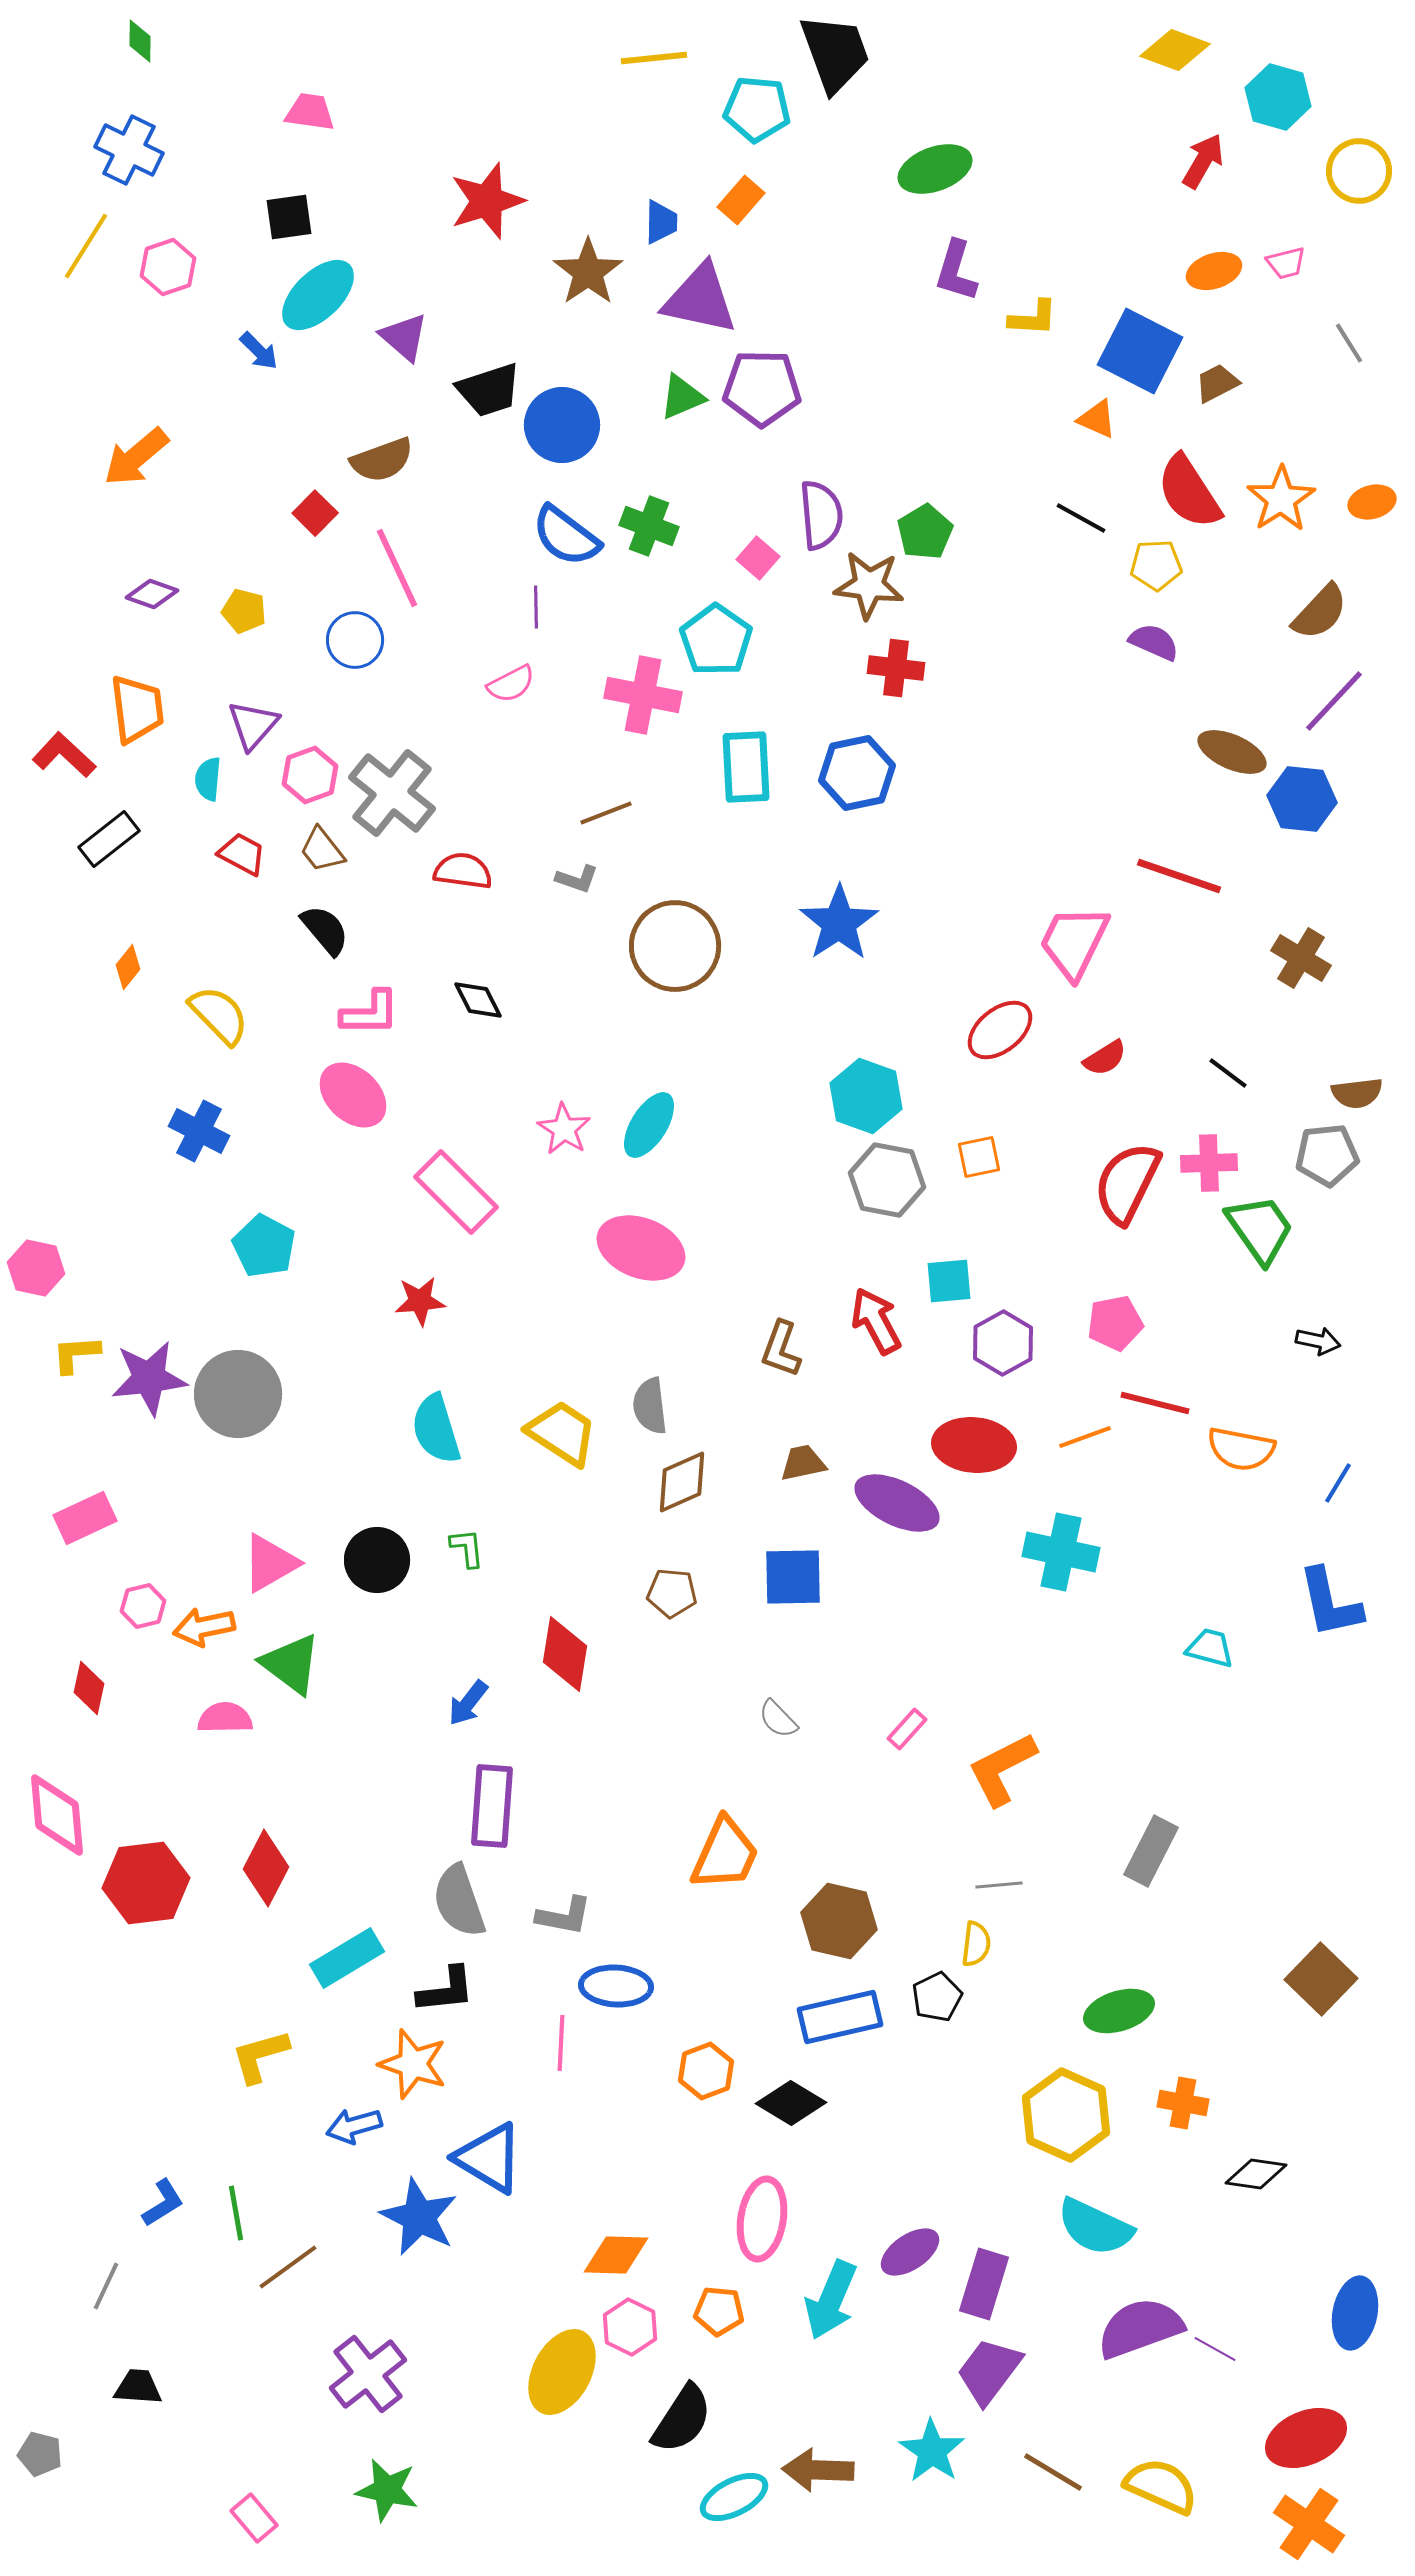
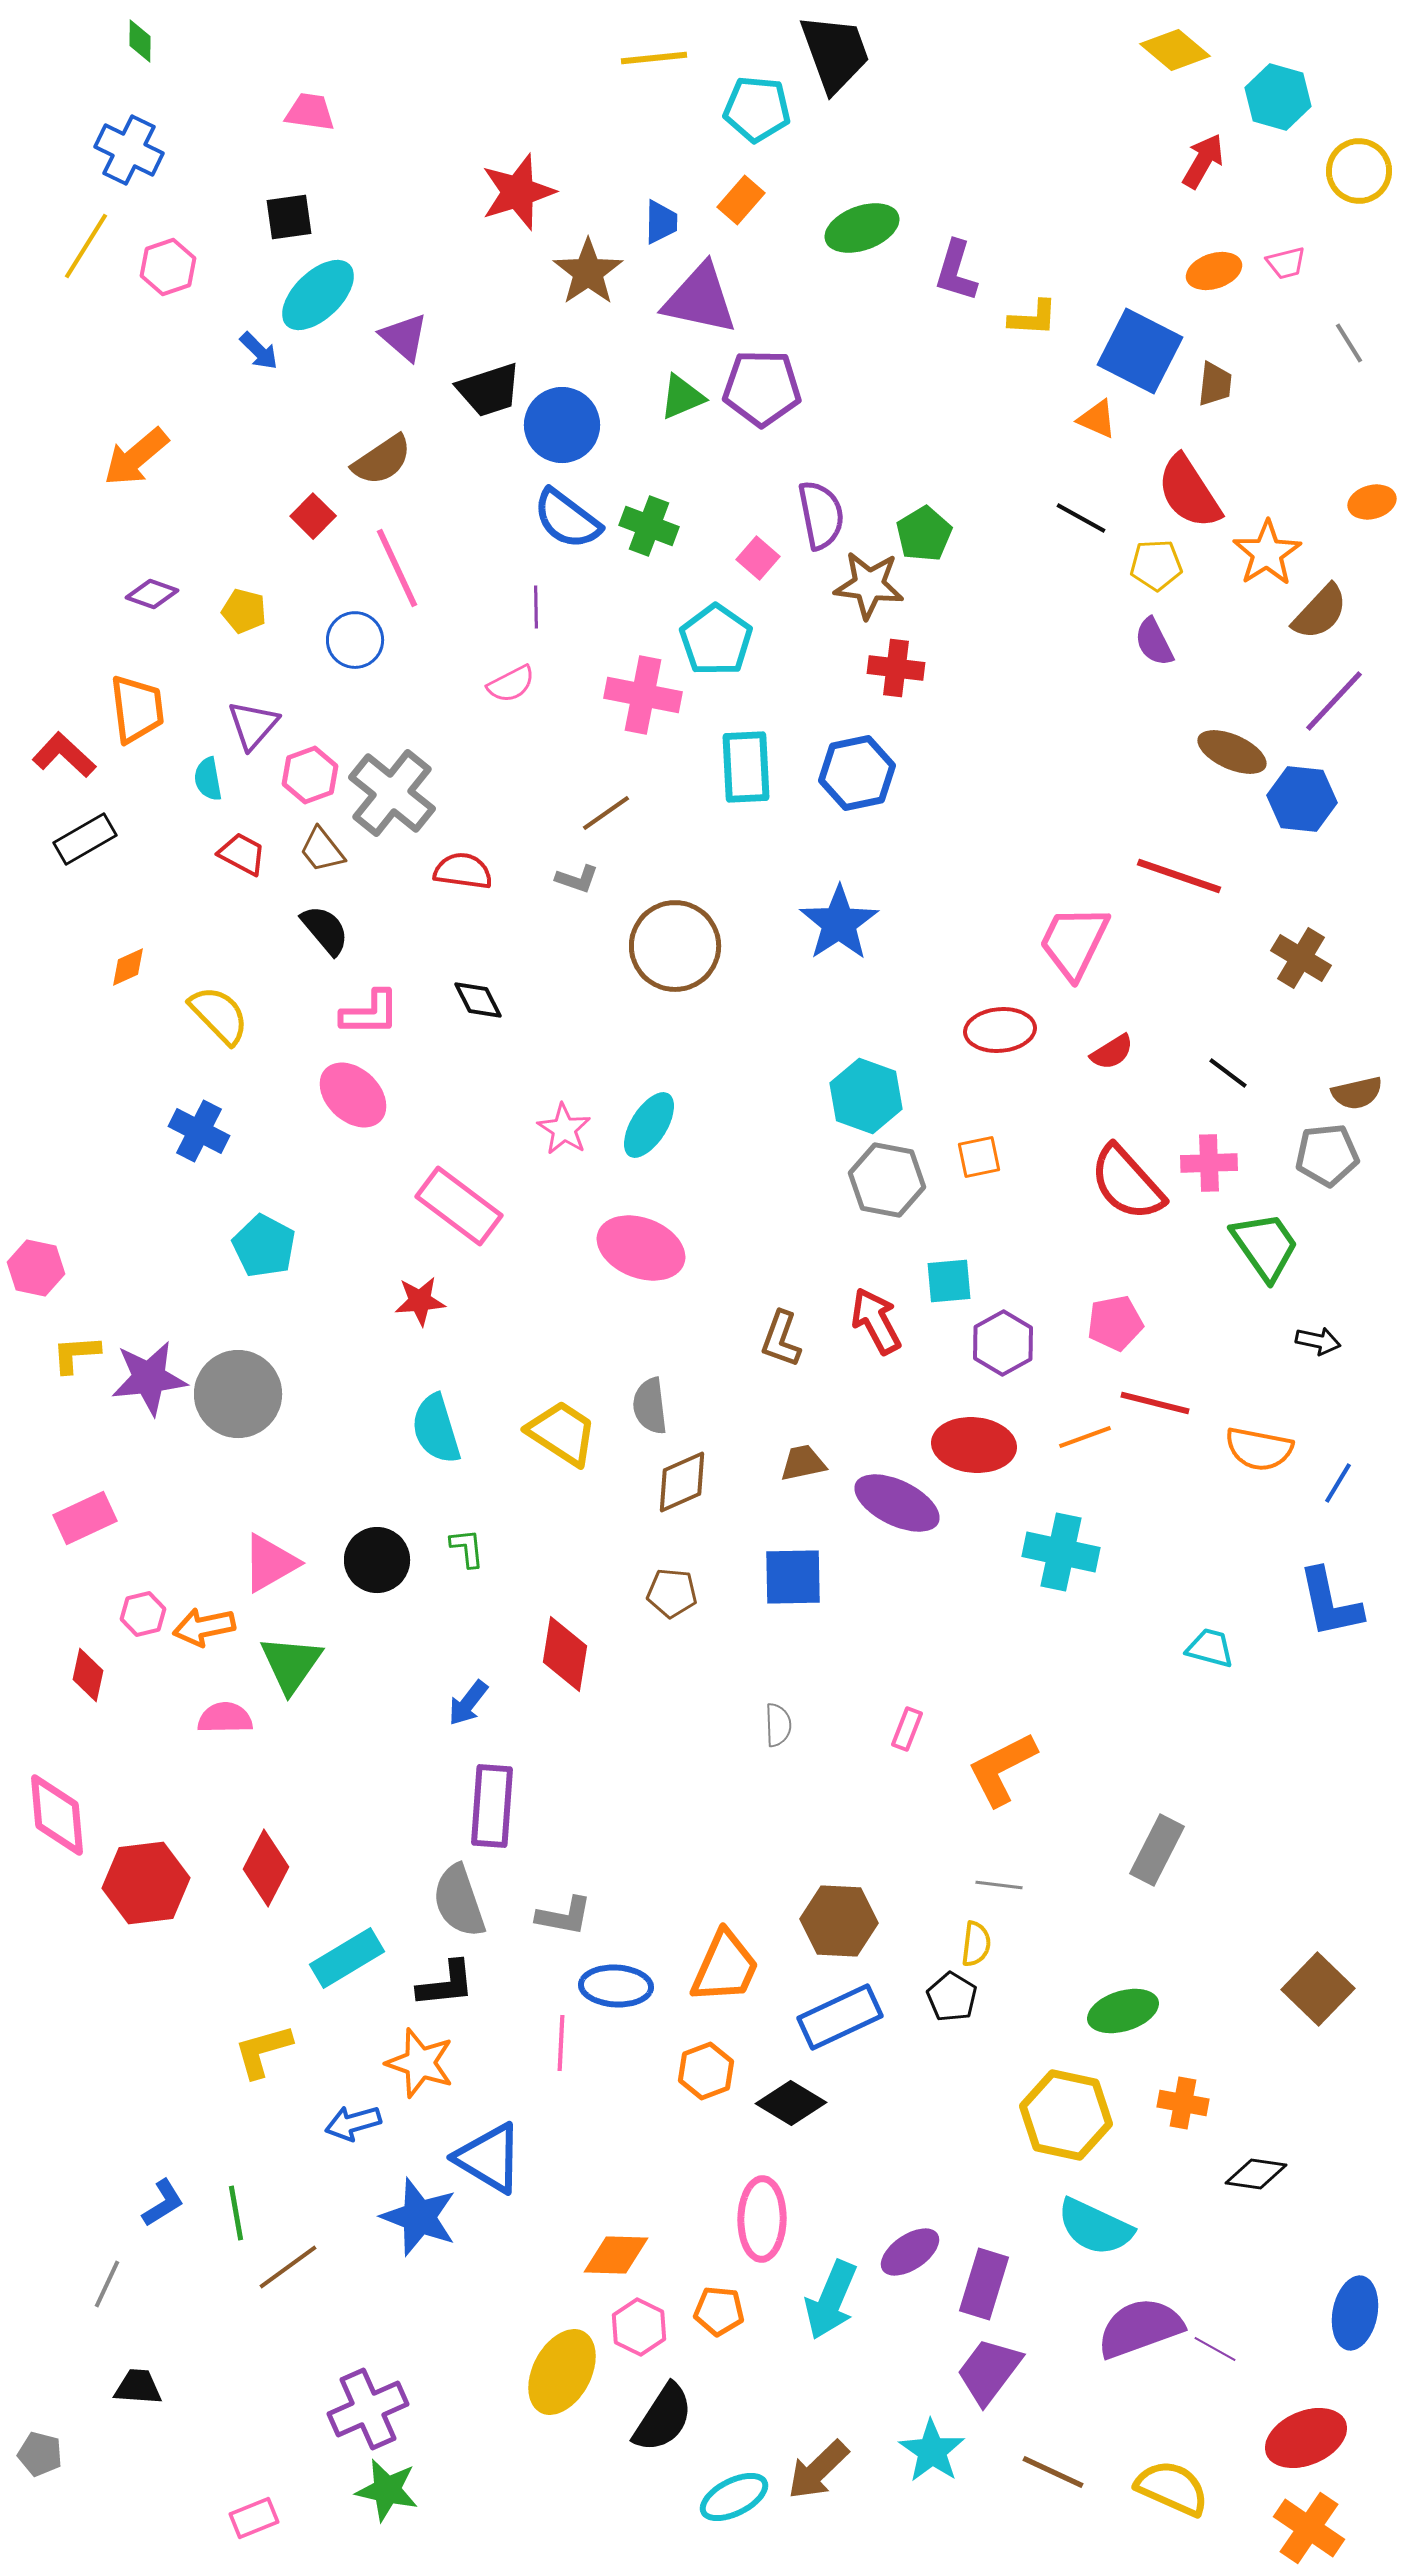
yellow diamond at (1175, 50): rotated 20 degrees clockwise
green ellipse at (935, 169): moved 73 px left, 59 px down
red star at (487, 201): moved 31 px right, 9 px up
brown trapezoid at (1217, 383): moved 2 px left, 1 px down; rotated 123 degrees clockwise
brown semicircle at (382, 460): rotated 14 degrees counterclockwise
orange star at (1281, 499): moved 14 px left, 54 px down
red square at (315, 513): moved 2 px left, 3 px down
purple semicircle at (821, 515): rotated 6 degrees counterclockwise
green pentagon at (925, 532): moved 1 px left, 2 px down
blue semicircle at (566, 536): moved 1 px right, 17 px up
purple semicircle at (1154, 642): rotated 141 degrees counterclockwise
cyan semicircle at (208, 779): rotated 15 degrees counterclockwise
brown line at (606, 813): rotated 14 degrees counterclockwise
black rectangle at (109, 839): moved 24 px left; rotated 8 degrees clockwise
orange diamond at (128, 967): rotated 27 degrees clockwise
red ellipse at (1000, 1030): rotated 34 degrees clockwise
red semicircle at (1105, 1058): moved 7 px right, 6 px up
brown semicircle at (1357, 1093): rotated 6 degrees counterclockwise
red semicircle at (1127, 1183): rotated 68 degrees counterclockwise
pink rectangle at (456, 1192): moved 3 px right, 14 px down; rotated 8 degrees counterclockwise
green trapezoid at (1260, 1229): moved 5 px right, 17 px down
brown L-shape at (781, 1349): moved 10 px up
orange semicircle at (1241, 1449): moved 18 px right
pink hexagon at (143, 1606): moved 8 px down
green triangle at (291, 1664): rotated 28 degrees clockwise
red diamond at (89, 1688): moved 1 px left, 13 px up
gray semicircle at (778, 1719): moved 6 px down; rotated 138 degrees counterclockwise
pink rectangle at (907, 1729): rotated 21 degrees counterclockwise
gray rectangle at (1151, 1851): moved 6 px right, 1 px up
orange trapezoid at (725, 1854): moved 113 px down
gray line at (999, 1885): rotated 12 degrees clockwise
brown hexagon at (839, 1921): rotated 10 degrees counterclockwise
brown square at (1321, 1979): moved 3 px left, 10 px down
black L-shape at (446, 1990): moved 6 px up
black pentagon at (937, 1997): moved 15 px right; rotated 15 degrees counterclockwise
green ellipse at (1119, 2011): moved 4 px right
blue rectangle at (840, 2017): rotated 12 degrees counterclockwise
yellow L-shape at (260, 2056): moved 3 px right, 5 px up
orange star at (413, 2064): moved 7 px right, 1 px up
yellow hexagon at (1066, 2115): rotated 12 degrees counterclockwise
blue arrow at (354, 2126): moved 1 px left, 3 px up
blue star at (419, 2217): rotated 6 degrees counterclockwise
pink ellipse at (762, 2219): rotated 8 degrees counterclockwise
gray line at (106, 2286): moved 1 px right, 2 px up
pink hexagon at (630, 2327): moved 9 px right
purple cross at (368, 2374): moved 35 px down; rotated 14 degrees clockwise
black semicircle at (682, 2419): moved 19 px left, 1 px up
brown arrow at (818, 2470): rotated 46 degrees counterclockwise
brown line at (1053, 2472): rotated 6 degrees counterclockwise
yellow semicircle at (1161, 2486): moved 11 px right, 2 px down
pink rectangle at (254, 2518): rotated 72 degrees counterclockwise
orange cross at (1309, 2524): moved 4 px down
